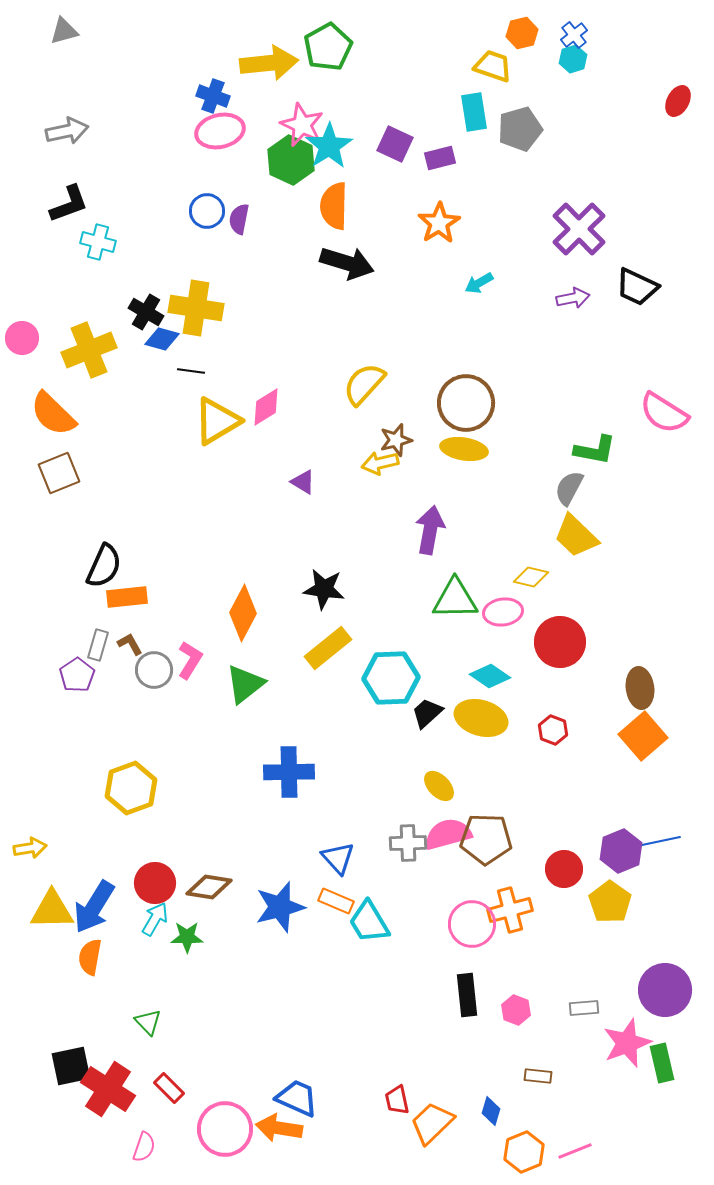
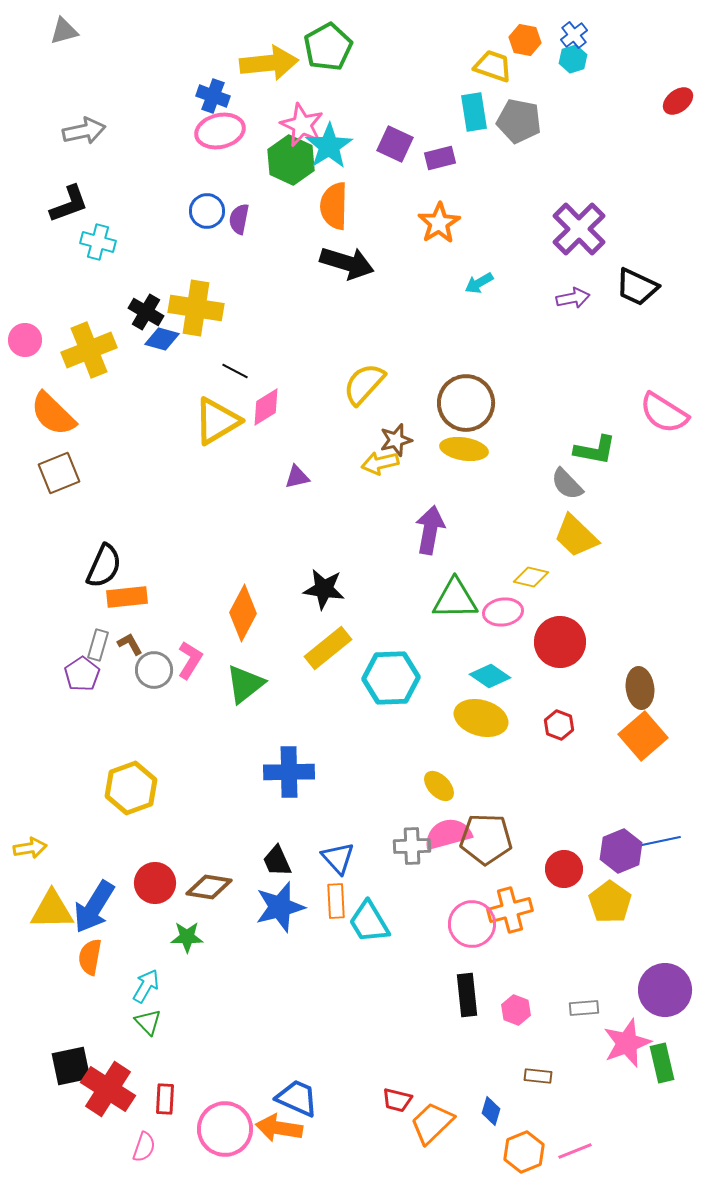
orange hexagon at (522, 33): moved 3 px right, 7 px down; rotated 24 degrees clockwise
red ellipse at (678, 101): rotated 24 degrees clockwise
gray pentagon at (520, 129): moved 1 px left, 8 px up; rotated 27 degrees clockwise
gray arrow at (67, 131): moved 17 px right
pink circle at (22, 338): moved 3 px right, 2 px down
black line at (191, 371): moved 44 px right; rotated 20 degrees clockwise
purple triangle at (303, 482): moved 6 px left, 5 px up; rotated 44 degrees counterclockwise
gray semicircle at (569, 488): moved 2 px left, 4 px up; rotated 72 degrees counterclockwise
purple pentagon at (77, 675): moved 5 px right, 1 px up
black trapezoid at (427, 713): moved 150 px left, 148 px down; rotated 72 degrees counterclockwise
red hexagon at (553, 730): moved 6 px right, 5 px up
gray cross at (408, 843): moved 4 px right, 3 px down
orange rectangle at (336, 901): rotated 64 degrees clockwise
cyan arrow at (155, 919): moved 9 px left, 67 px down
red rectangle at (169, 1088): moved 4 px left, 11 px down; rotated 48 degrees clockwise
red trapezoid at (397, 1100): rotated 64 degrees counterclockwise
